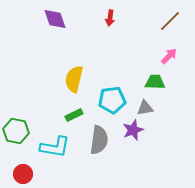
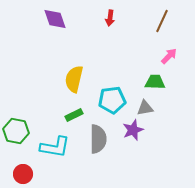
brown line: moved 8 px left; rotated 20 degrees counterclockwise
gray semicircle: moved 1 px left, 1 px up; rotated 8 degrees counterclockwise
